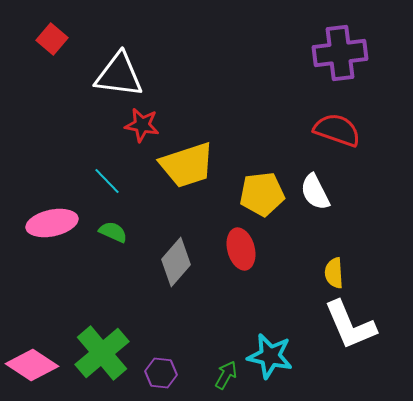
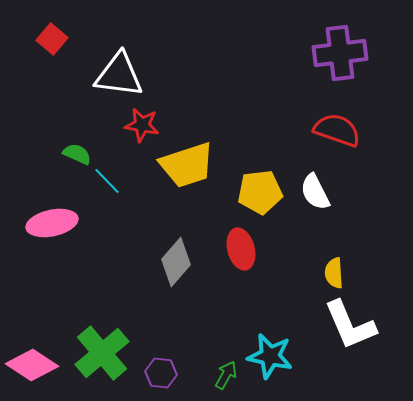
yellow pentagon: moved 2 px left, 2 px up
green semicircle: moved 36 px left, 78 px up
